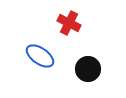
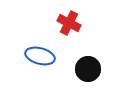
blue ellipse: rotated 20 degrees counterclockwise
